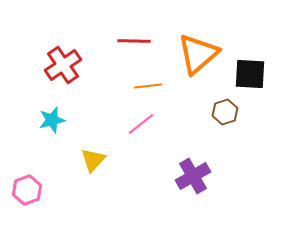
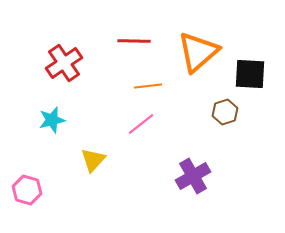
orange triangle: moved 2 px up
red cross: moved 1 px right, 2 px up
pink hexagon: rotated 24 degrees counterclockwise
